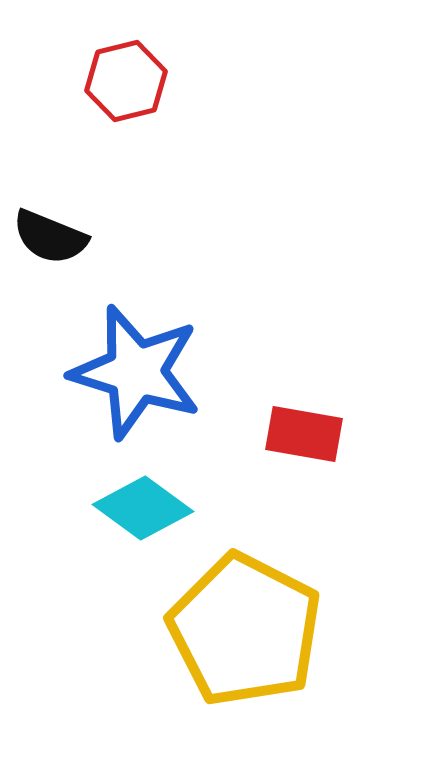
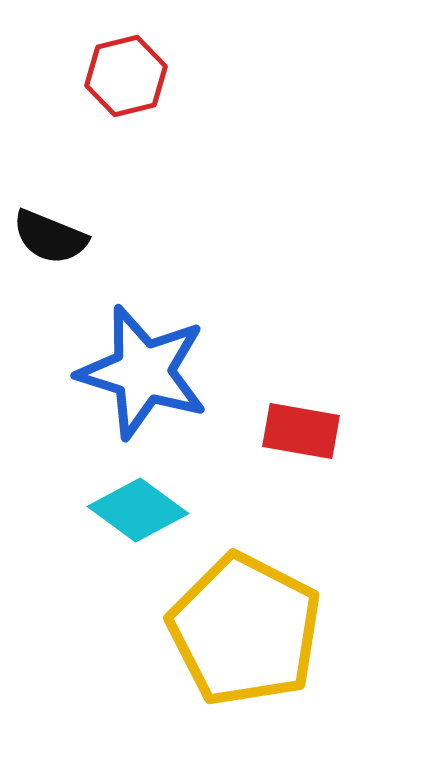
red hexagon: moved 5 px up
blue star: moved 7 px right
red rectangle: moved 3 px left, 3 px up
cyan diamond: moved 5 px left, 2 px down
